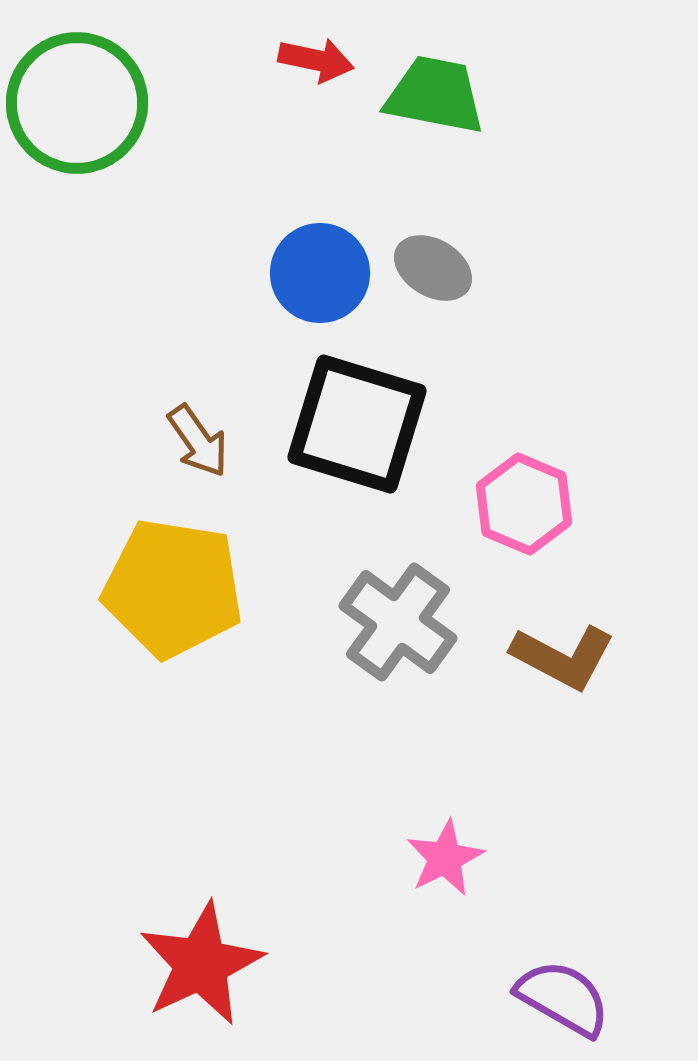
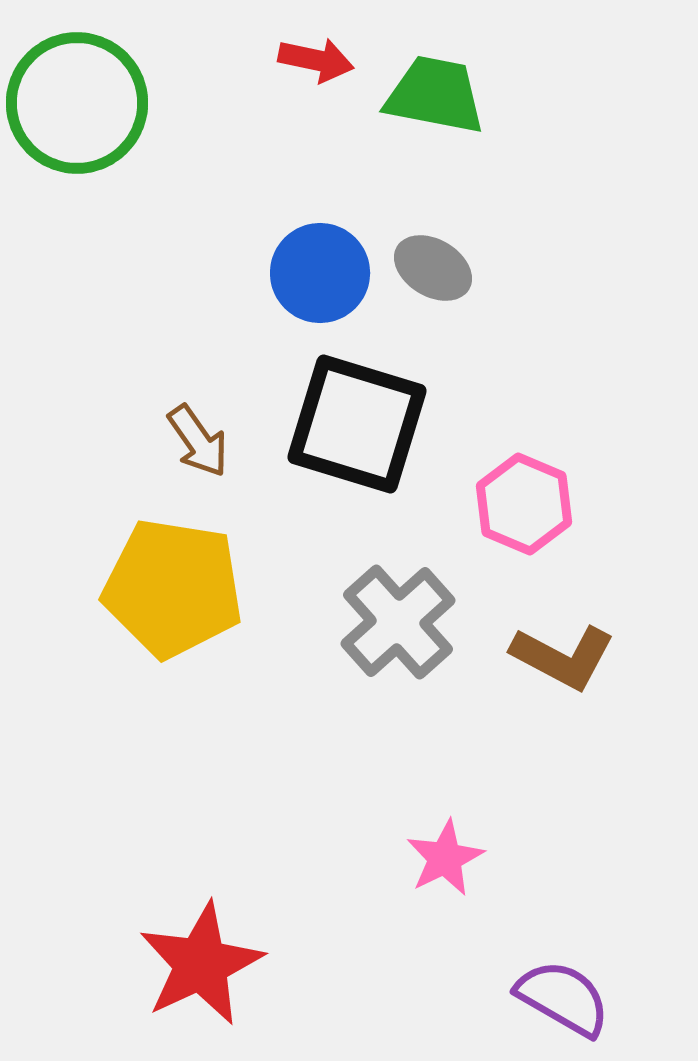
gray cross: rotated 12 degrees clockwise
